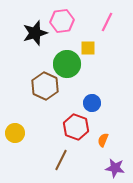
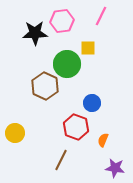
pink line: moved 6 px left, 6 px up
black star: rotated 15 degrees clockwise
